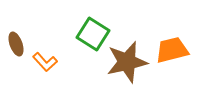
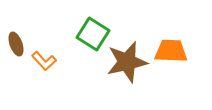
orange trapezoid: moved 1 px left, 1 px down; rotated 16 degrees clockwise
orange L-shape: moved 1 px left, 1 px up
